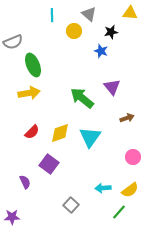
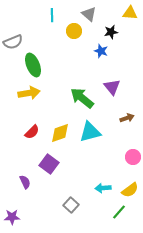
cyan triangle: moved 5 px up; rotated 40 degrees clockwise
